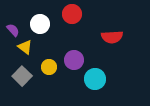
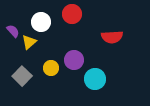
white circle: moved 1 px right, 2 px up
purple semicircle: moved 1 px down
yellow triangle: moved 4 px right, 5 px up; rotated 42 degrees clockwise
yellow circle: moved 2 px right, 1 px down
